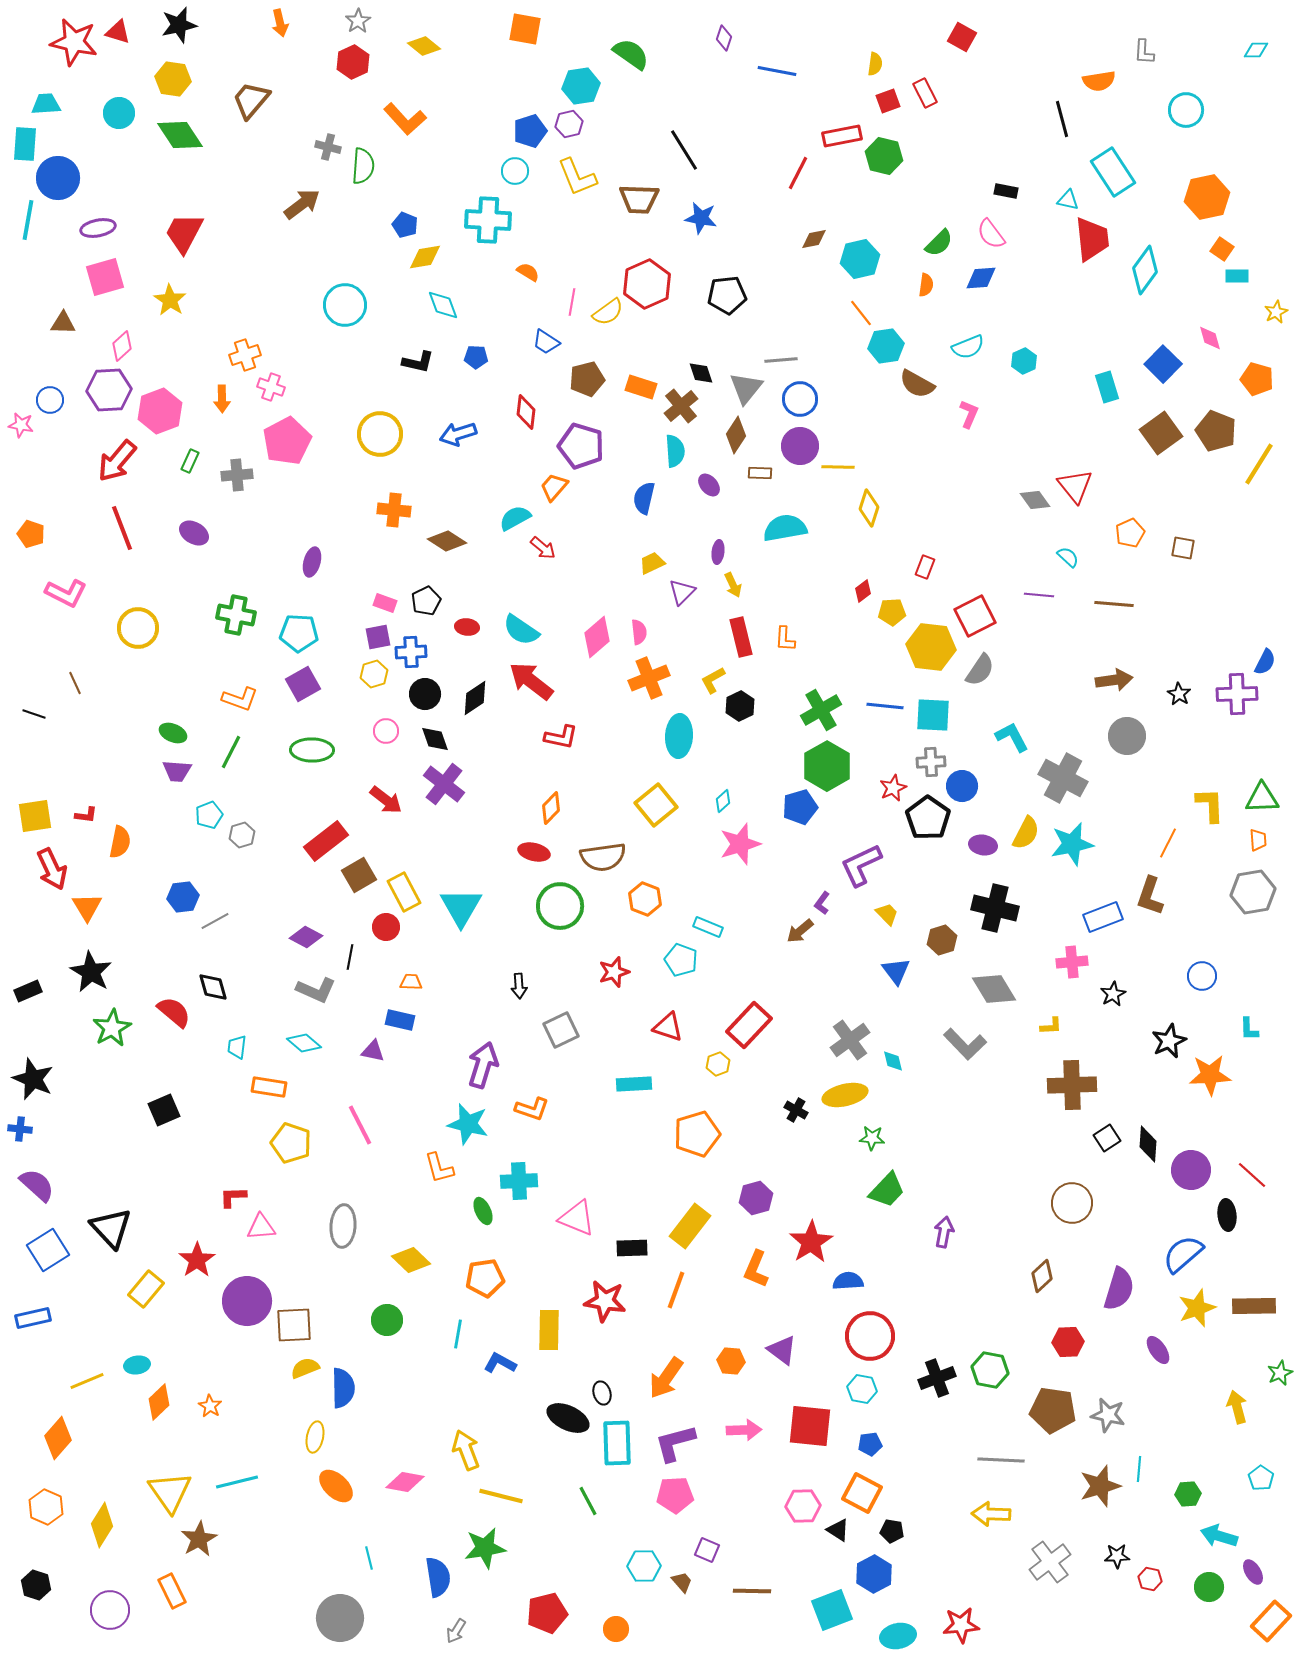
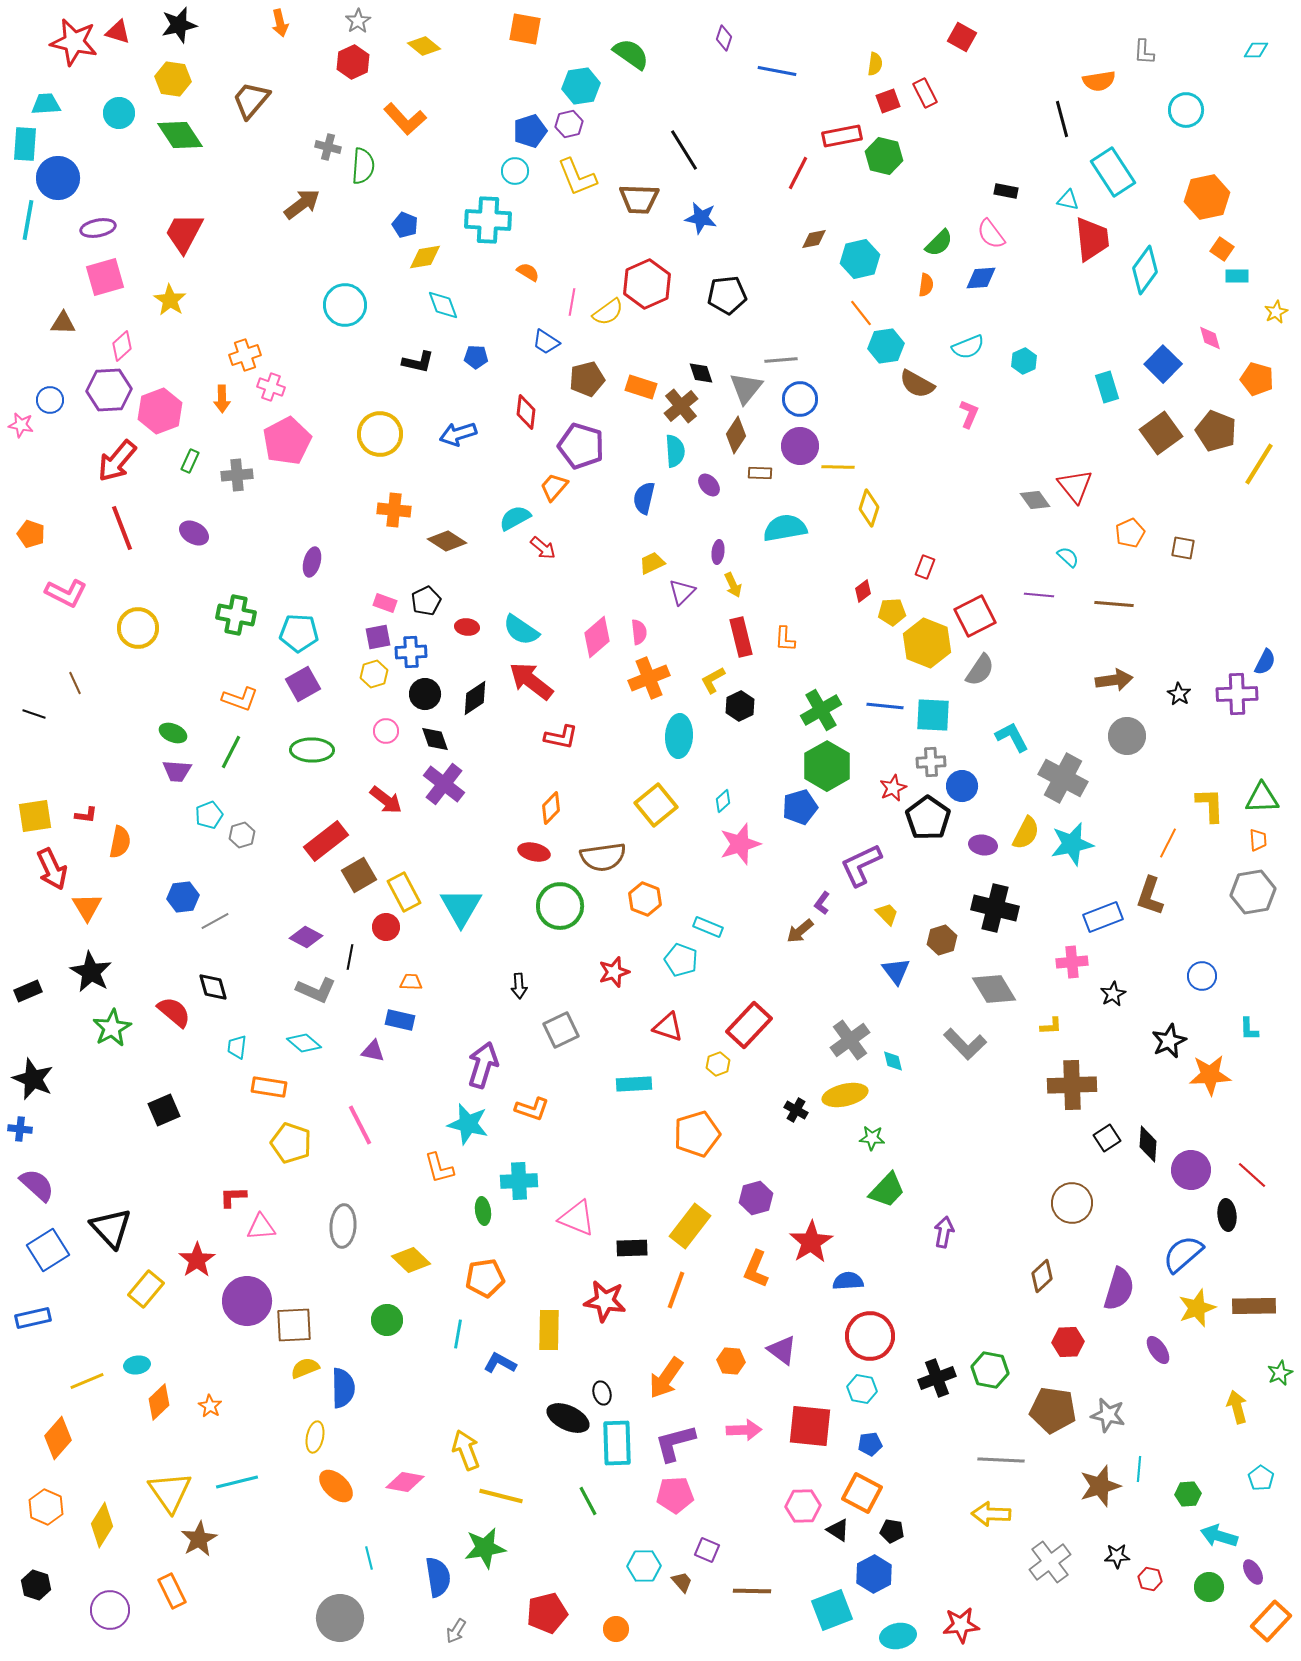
yellow hexagon at (931, 647): moved 4 px left, 4 px up; rotated 15 degrees clockwise
green ellipse at (483, 1211): rotated 16 degrees clockwise
